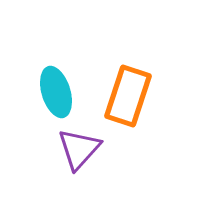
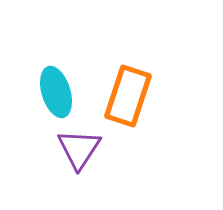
purple triangle: rotated 9 degrees counterclockwise
